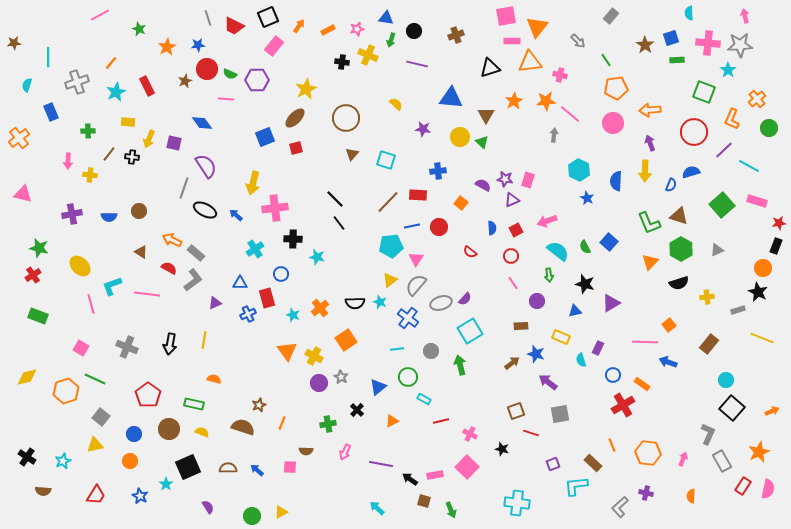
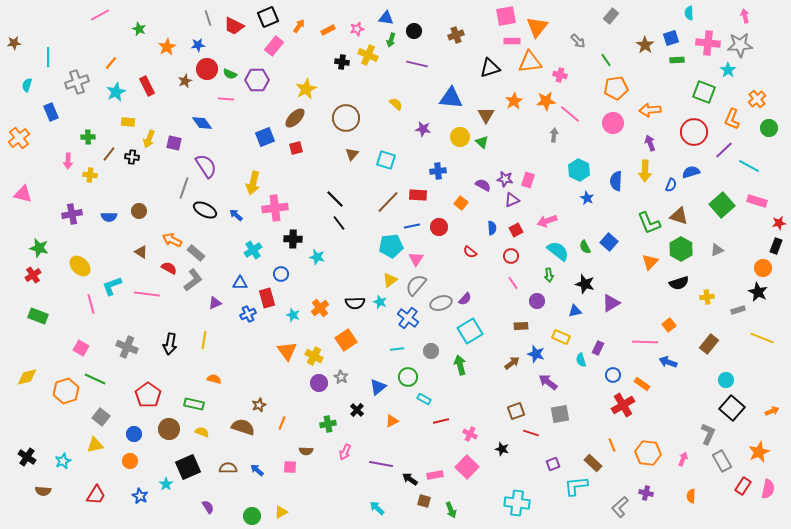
green cross at (88, 131): moved 6 px down
cyan cross at (255, 249): moved 2 px left, 1 px down
